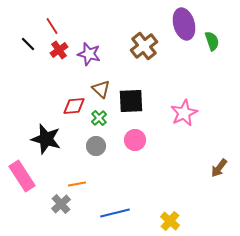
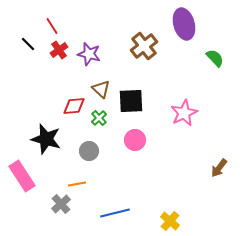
green semicircle: moved 3 px right, 17 px down; rotated 24 degrees counterclockwise
gray circle: moved 7 px left, 5 px down
